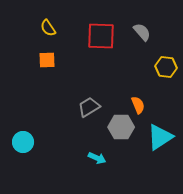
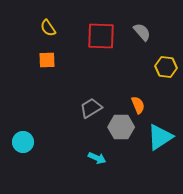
gray trapezoid: moved 2 px right, 1 px down
